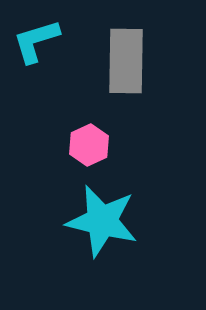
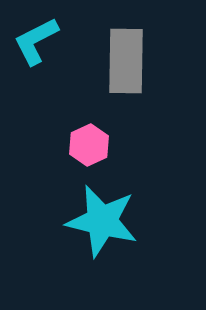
cyan L-shape: rotated 10 degrees counterclockwise
